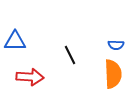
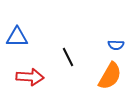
blue triangle: moved 2 px right, 4 px up
black line: moved 2 px left, 2 px down
orange semicircle: moved 3 px left, 2 px down; rotated 32 degrees clockwise
